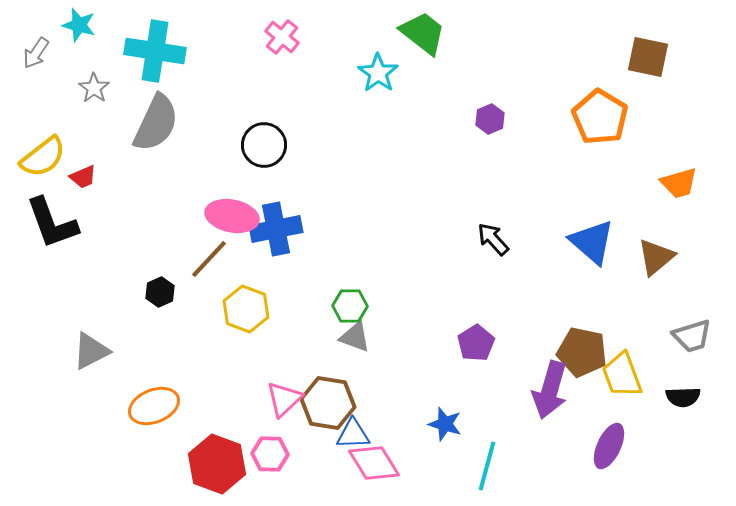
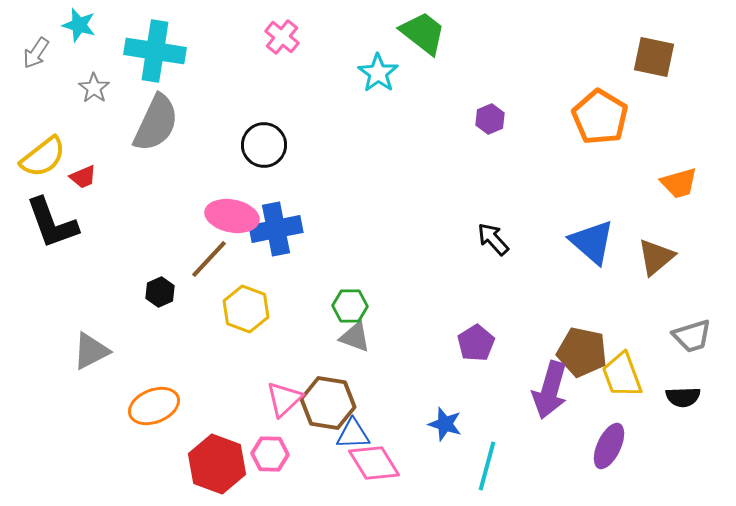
brown square at (648, 57): moved 6 px right
